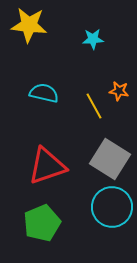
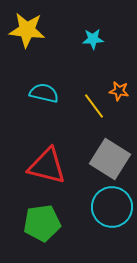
yellow star: moved 2 px left, 5 px down
yellow line: rotated 8 degrees counterclockwise
red triangle: rotated 33 degrees clockwise
green pentagon: rotated 15 degrees clockwise
